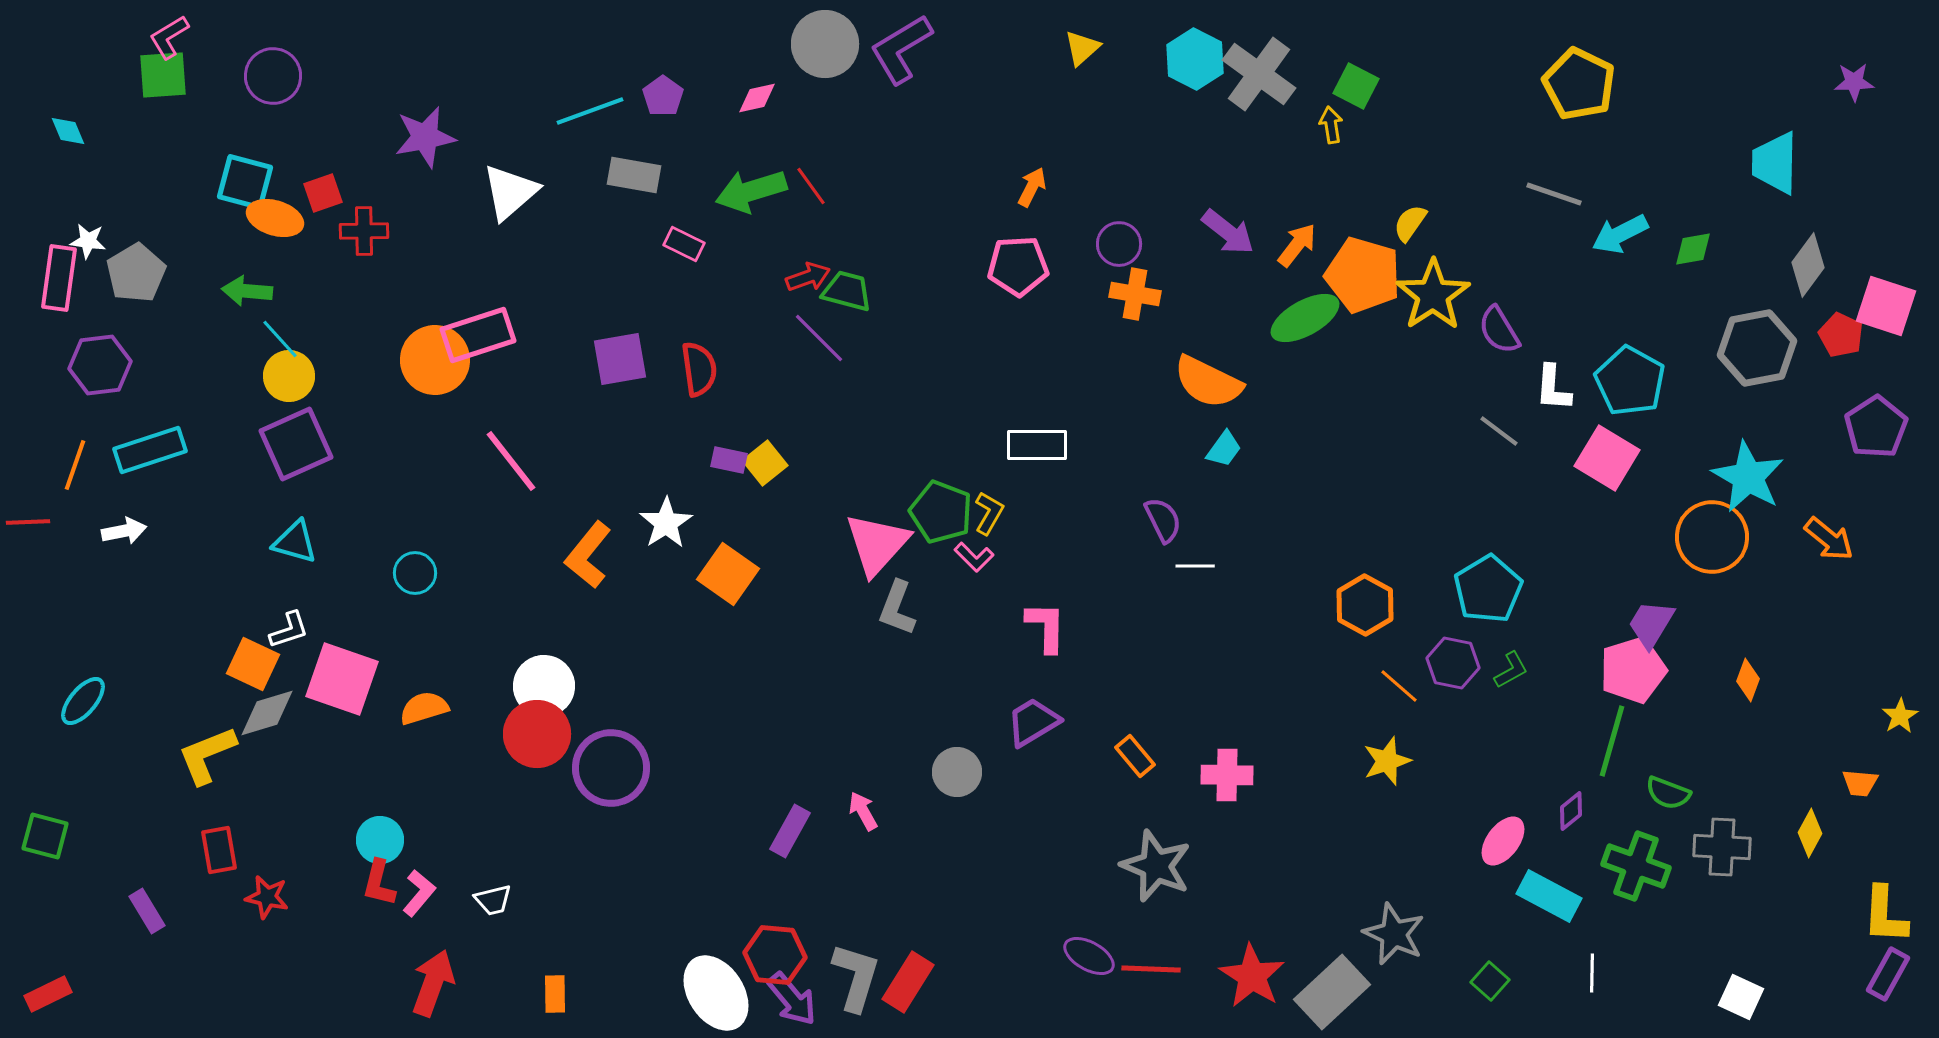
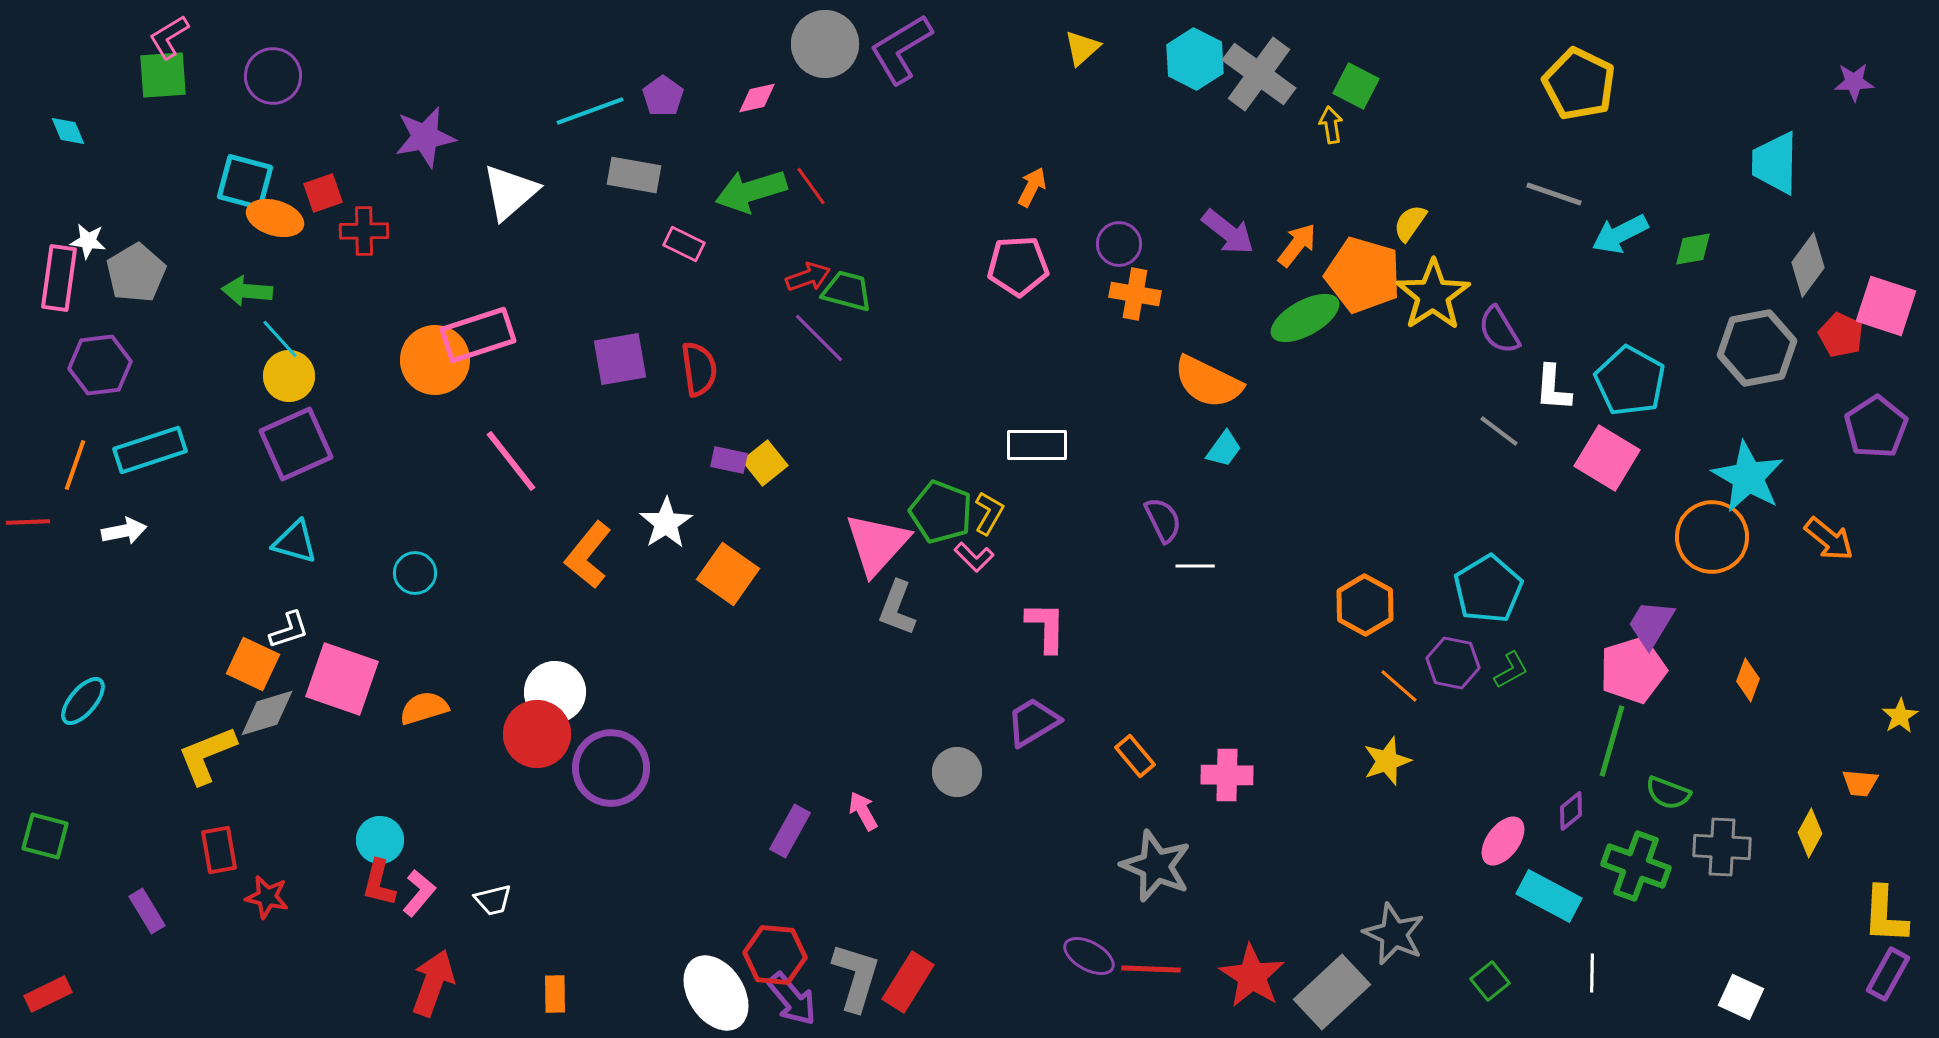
white circle at (544, 686): moved 11 px right, 6 px down
green square at (1490, 981): rotated 9 degrees clockwise
